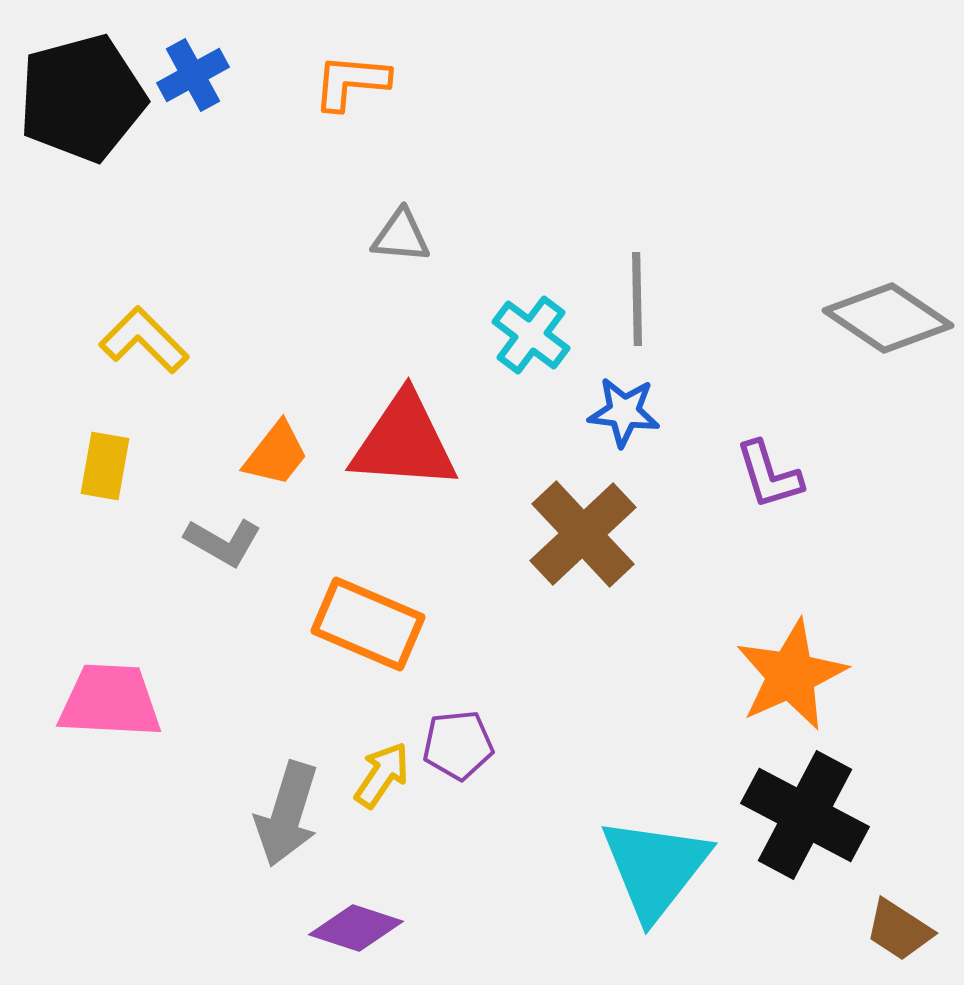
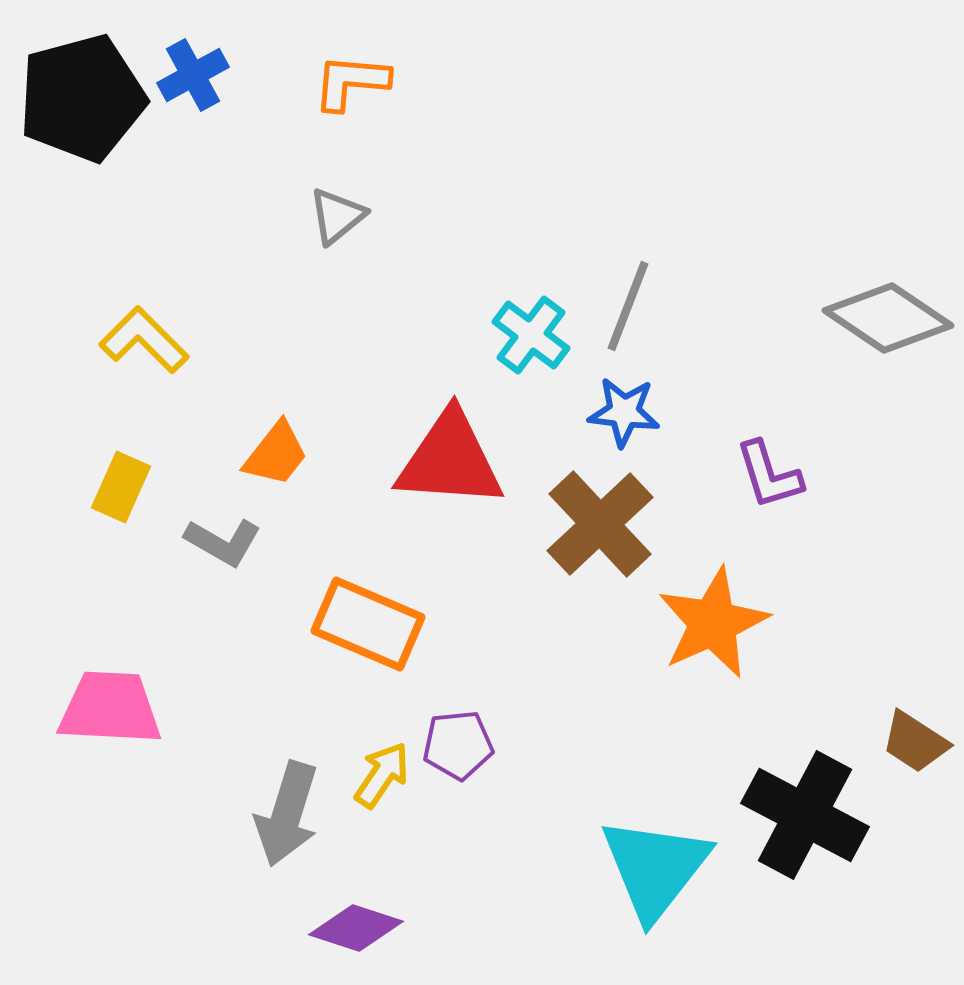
gray triangle: moved 64 px left, 20 px up; rotated 44 degrees counterclockwise
gray line: moved 9 px left, 7 px down; rotated 22 degrees clockwise
red triangle: moved 46 px right, 18 px down
yellow rectangle: moved 16 px right, 21 px down; rotated 14 degrees clockwise
brown cross: moved 17 px right, 10 px up
orange star: moved 78 px left, 52 px up
pink trapezoid: moved 7 px down
brown trapezoid: moved 16 px right, 188 px up
